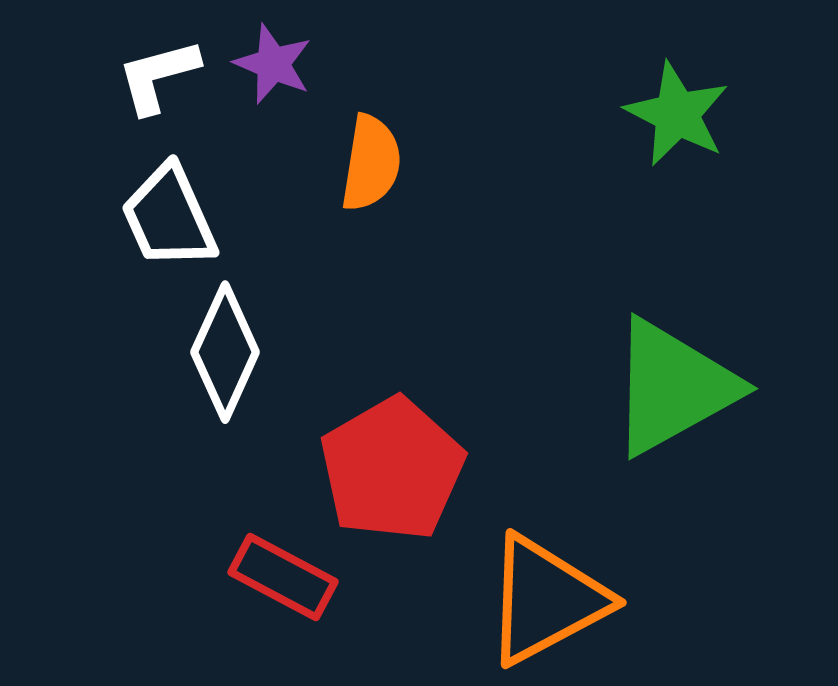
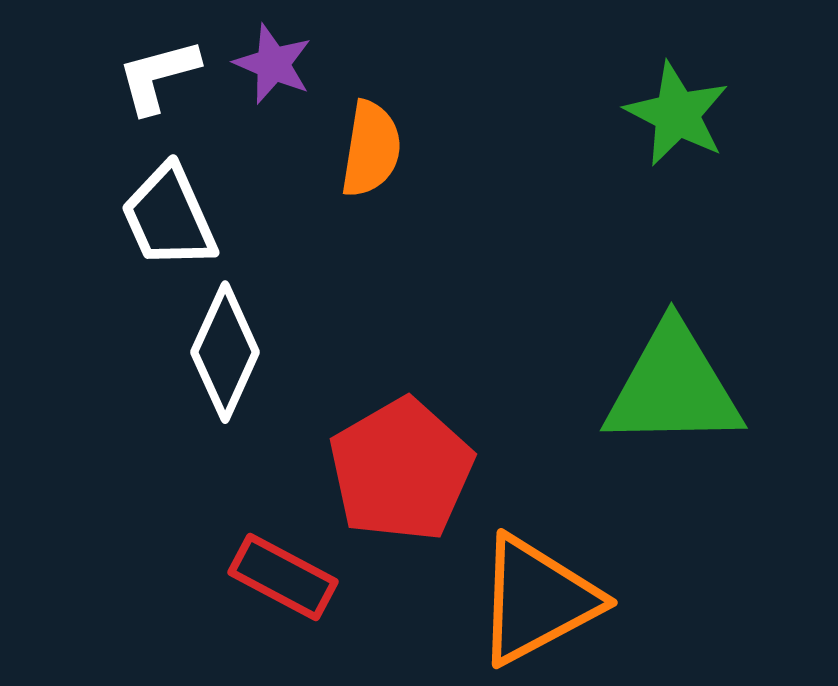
orange semicircle: moved 14 px up
green triangle: rotated 28 degrees clockwise
red pentagon: moved 9 px right, 1 px down
orange triangle: moved 9 px left
